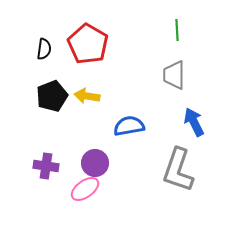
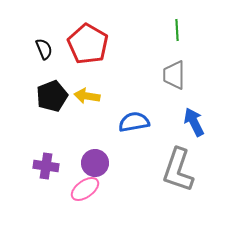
black semicircle: rotated 30 degrees counterclockwise
blue semicircle: moved 5 px right, 4 px up
